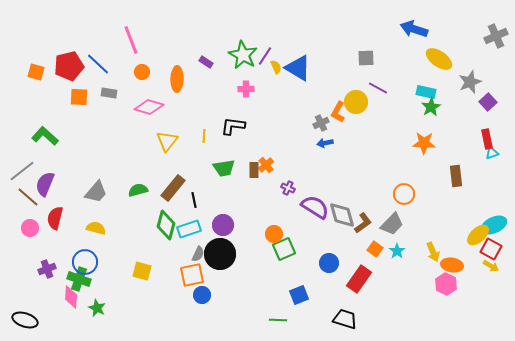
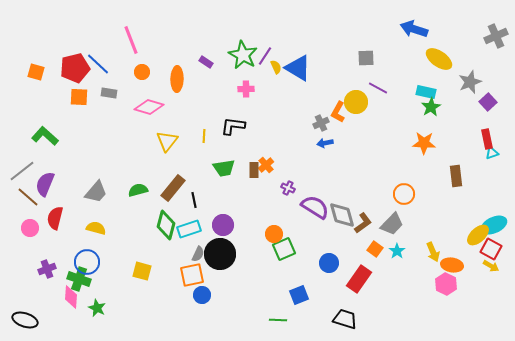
red pentagon at (69, 66): moved 6 px right, 2 px down
blue circle at (85, 262): moved 2 px right
